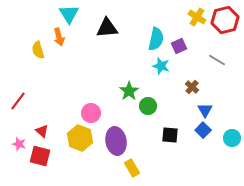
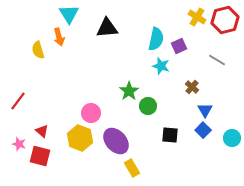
purple ellipse: rotated 32 degrees counterclockwise
